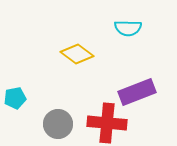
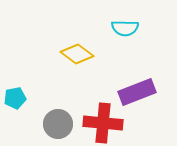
cyan semicircle: moved 3 px left
red cross: moved 4 px left
